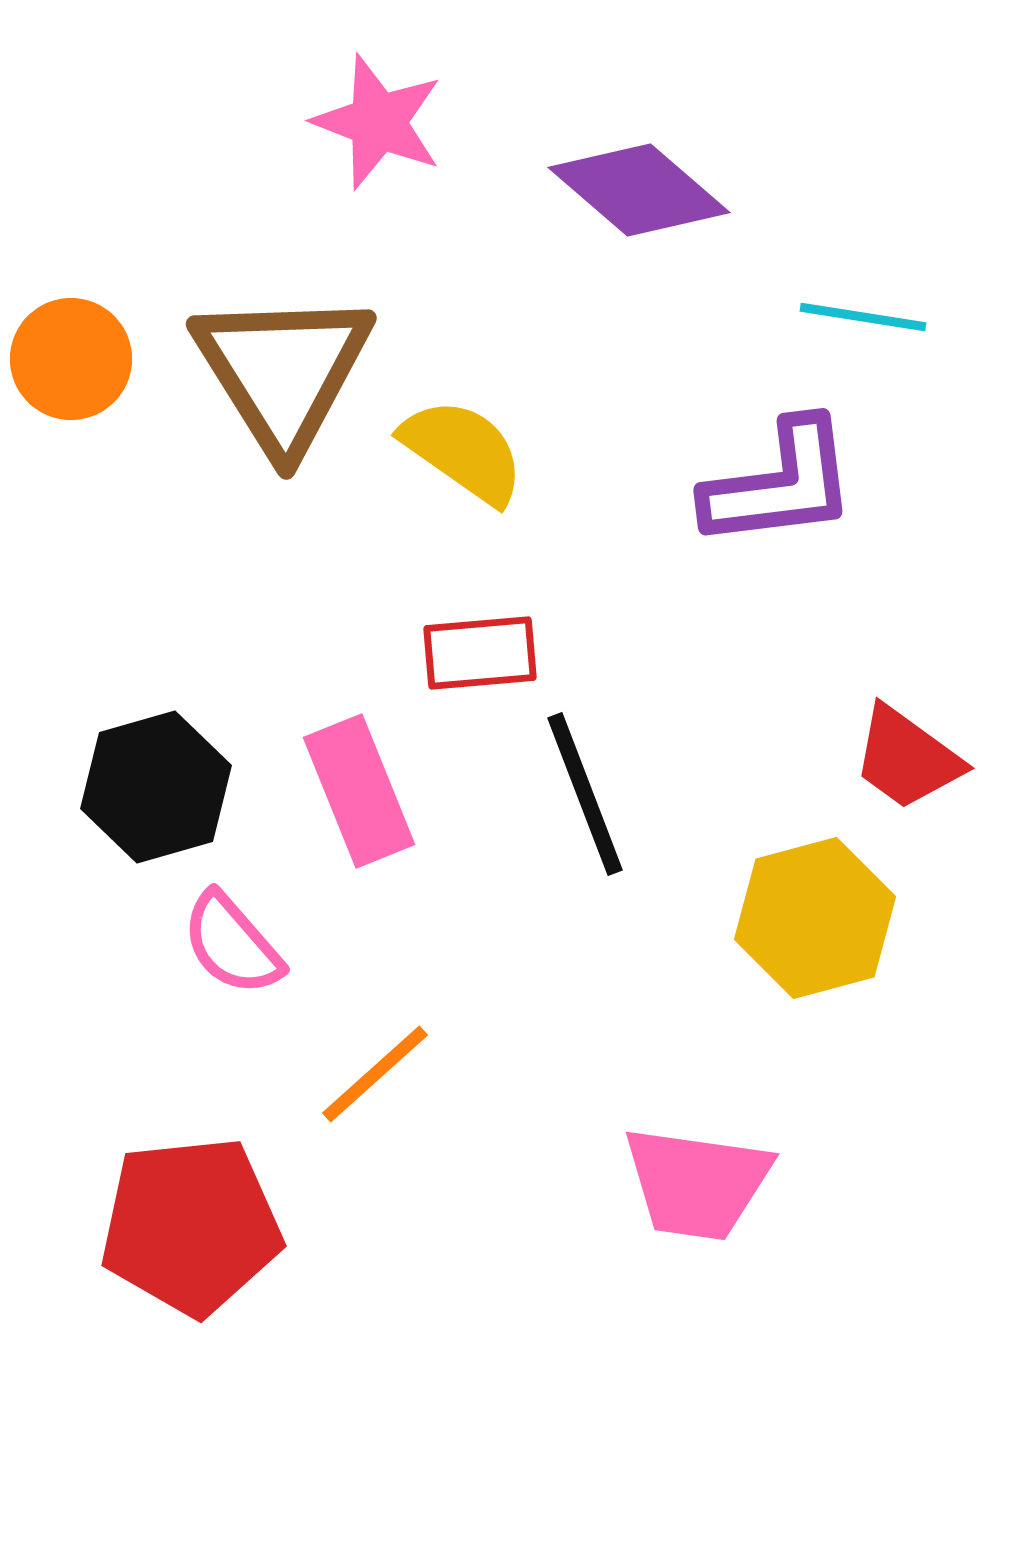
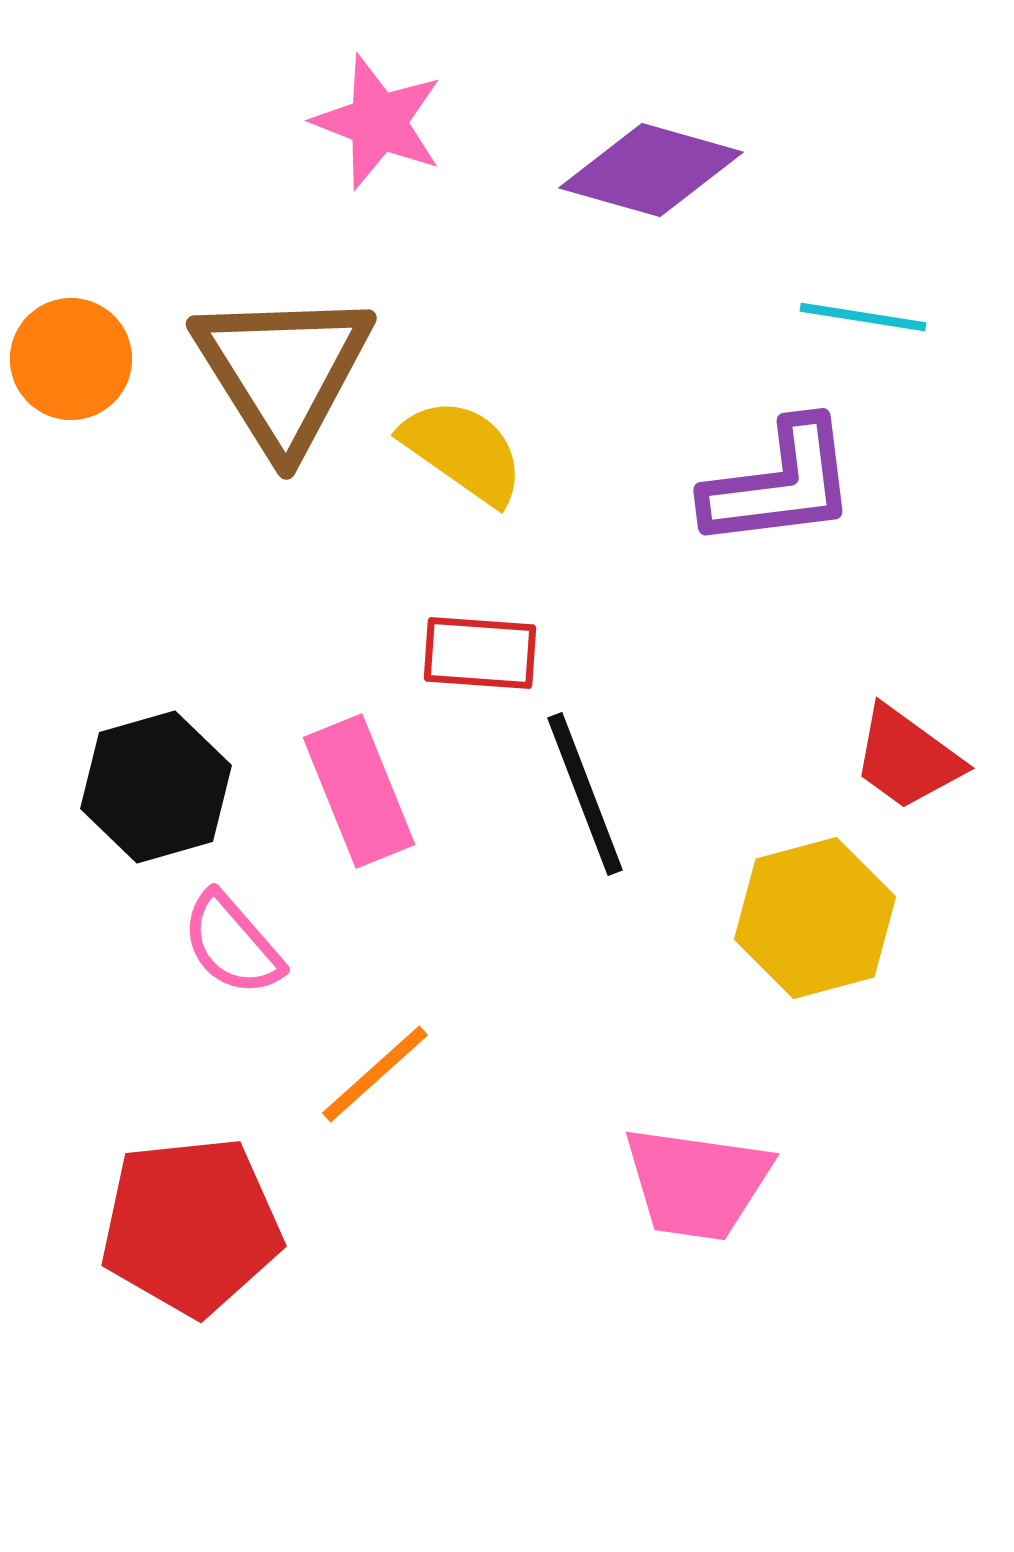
purple diamond: moved 12 px right, 20 px up; rotated 25 degrees counterclockwise
red rectangle: rotated 9 degrees clockwise
